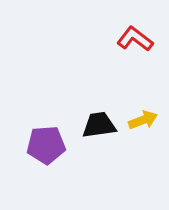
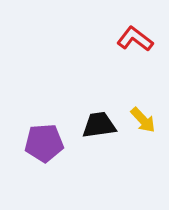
yellow arrow: rotated 68 degrees clockwise
purple pentagon: moved 2 px left, 2 px up
